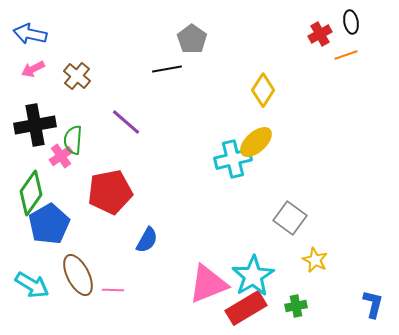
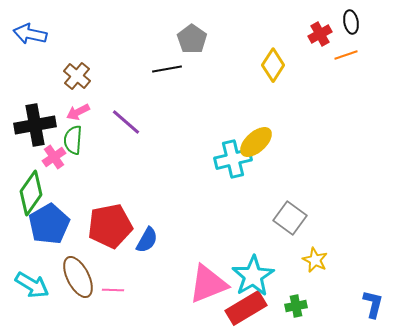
pink arrow: moved 45 px right, 43 px down
yellow diamond: moved 10 px right, 25 px up
pink cross: moved 7 px left, 1 px down
red pentagon: moved 34 px down
brown ellipse: moved 2 px down
